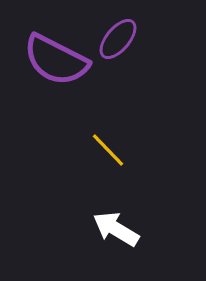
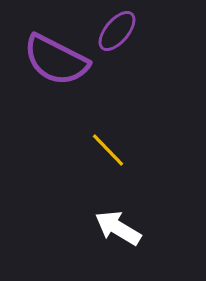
purple ellipse: moved 1 px left, 8 px up
white arrow: moved 2 px right, 1 px up
